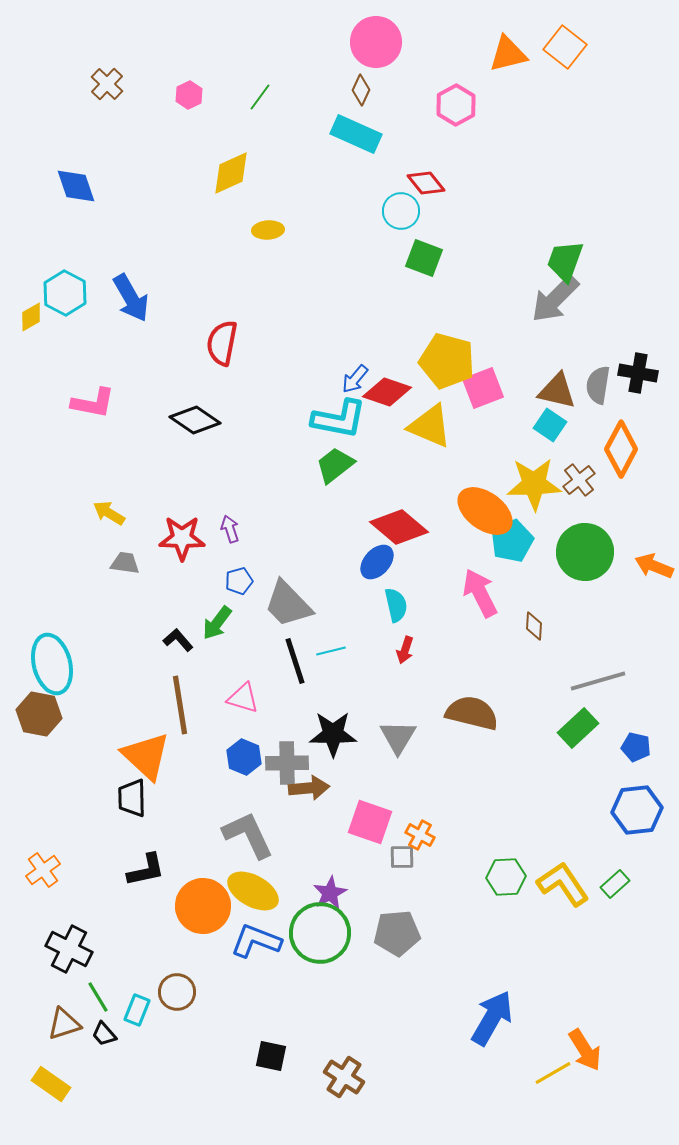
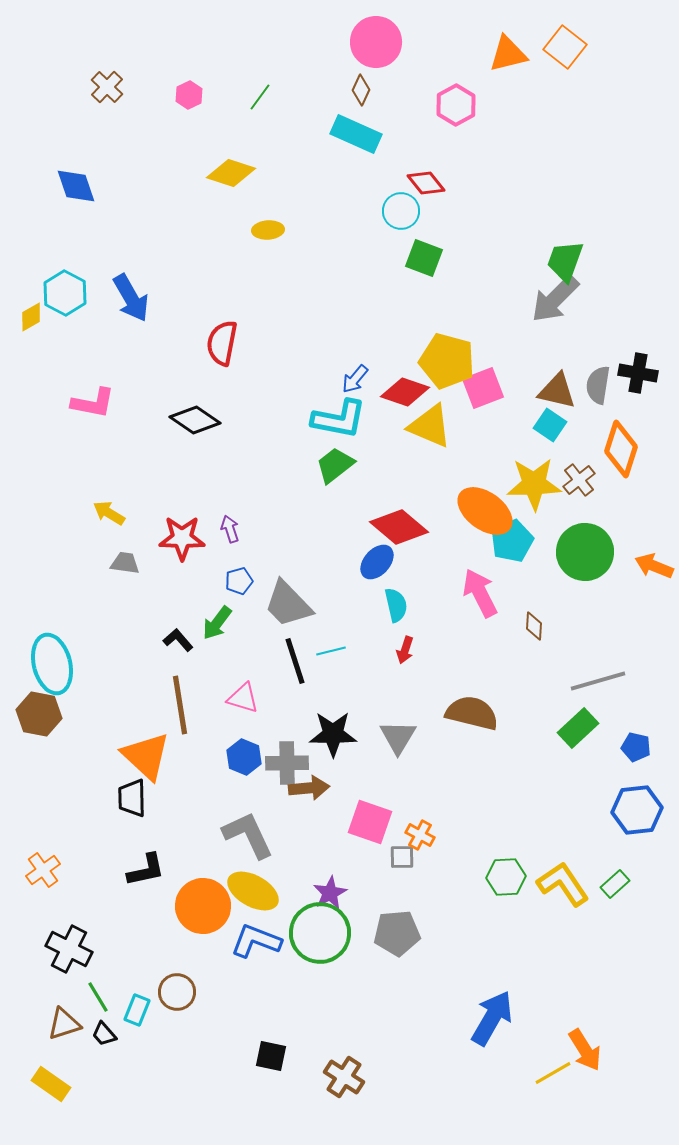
brown cross at (107, 84): moved 3 px down
yellow diamond at (231, 173): rotated 42 degrees clockwise
red diamond at (387, 392): moved 18 px right
orange diamond at (621, 449): rotated 10 degrees counterclockwise
